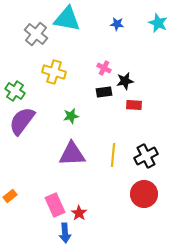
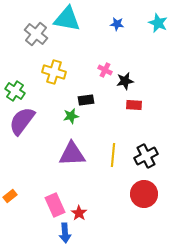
pink cross: moved 1 px right, 2 px down
black rectangle: moved 18 px left, 8 px down
